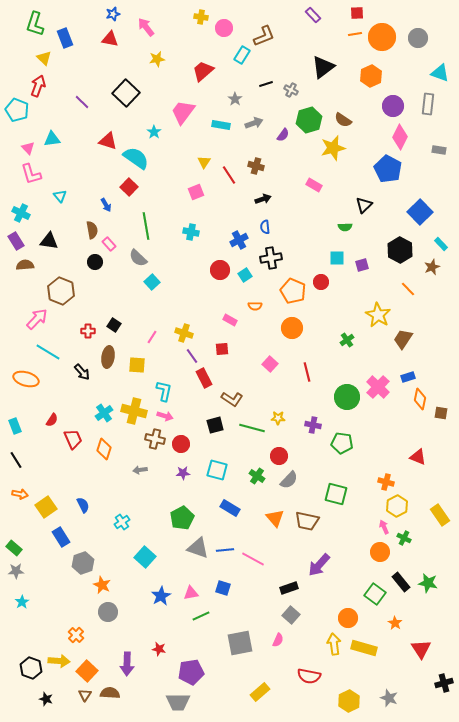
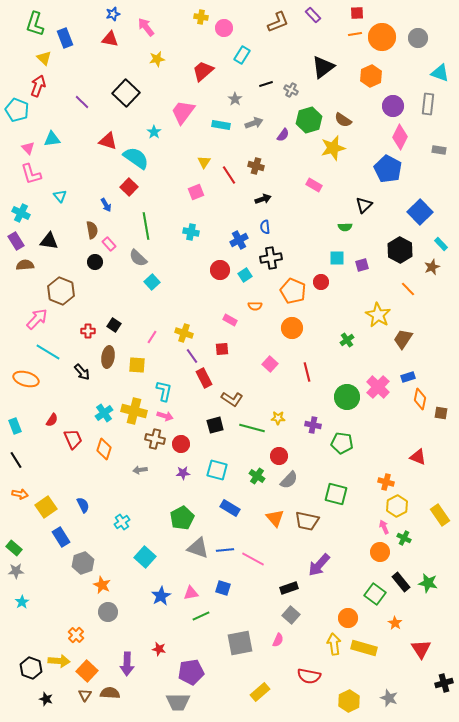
brown L-shape at (264, 36): moved 14 px right, 14 px up
